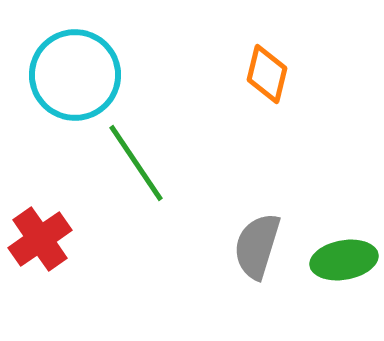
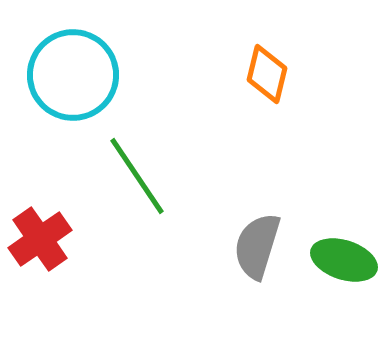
cyan circle: moved 2 px left
green line: moved 1 px right, 13 px down
green ellipse: rotated 28 degrees clockwise
